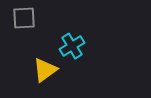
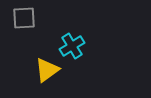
yellow triangle: moved 2 px right
